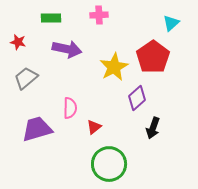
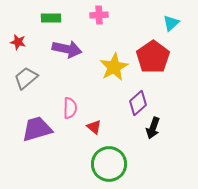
purple diamond: moved 1 px right, 5 px down
red triangle: rotated 42 degrees counterclockwise
